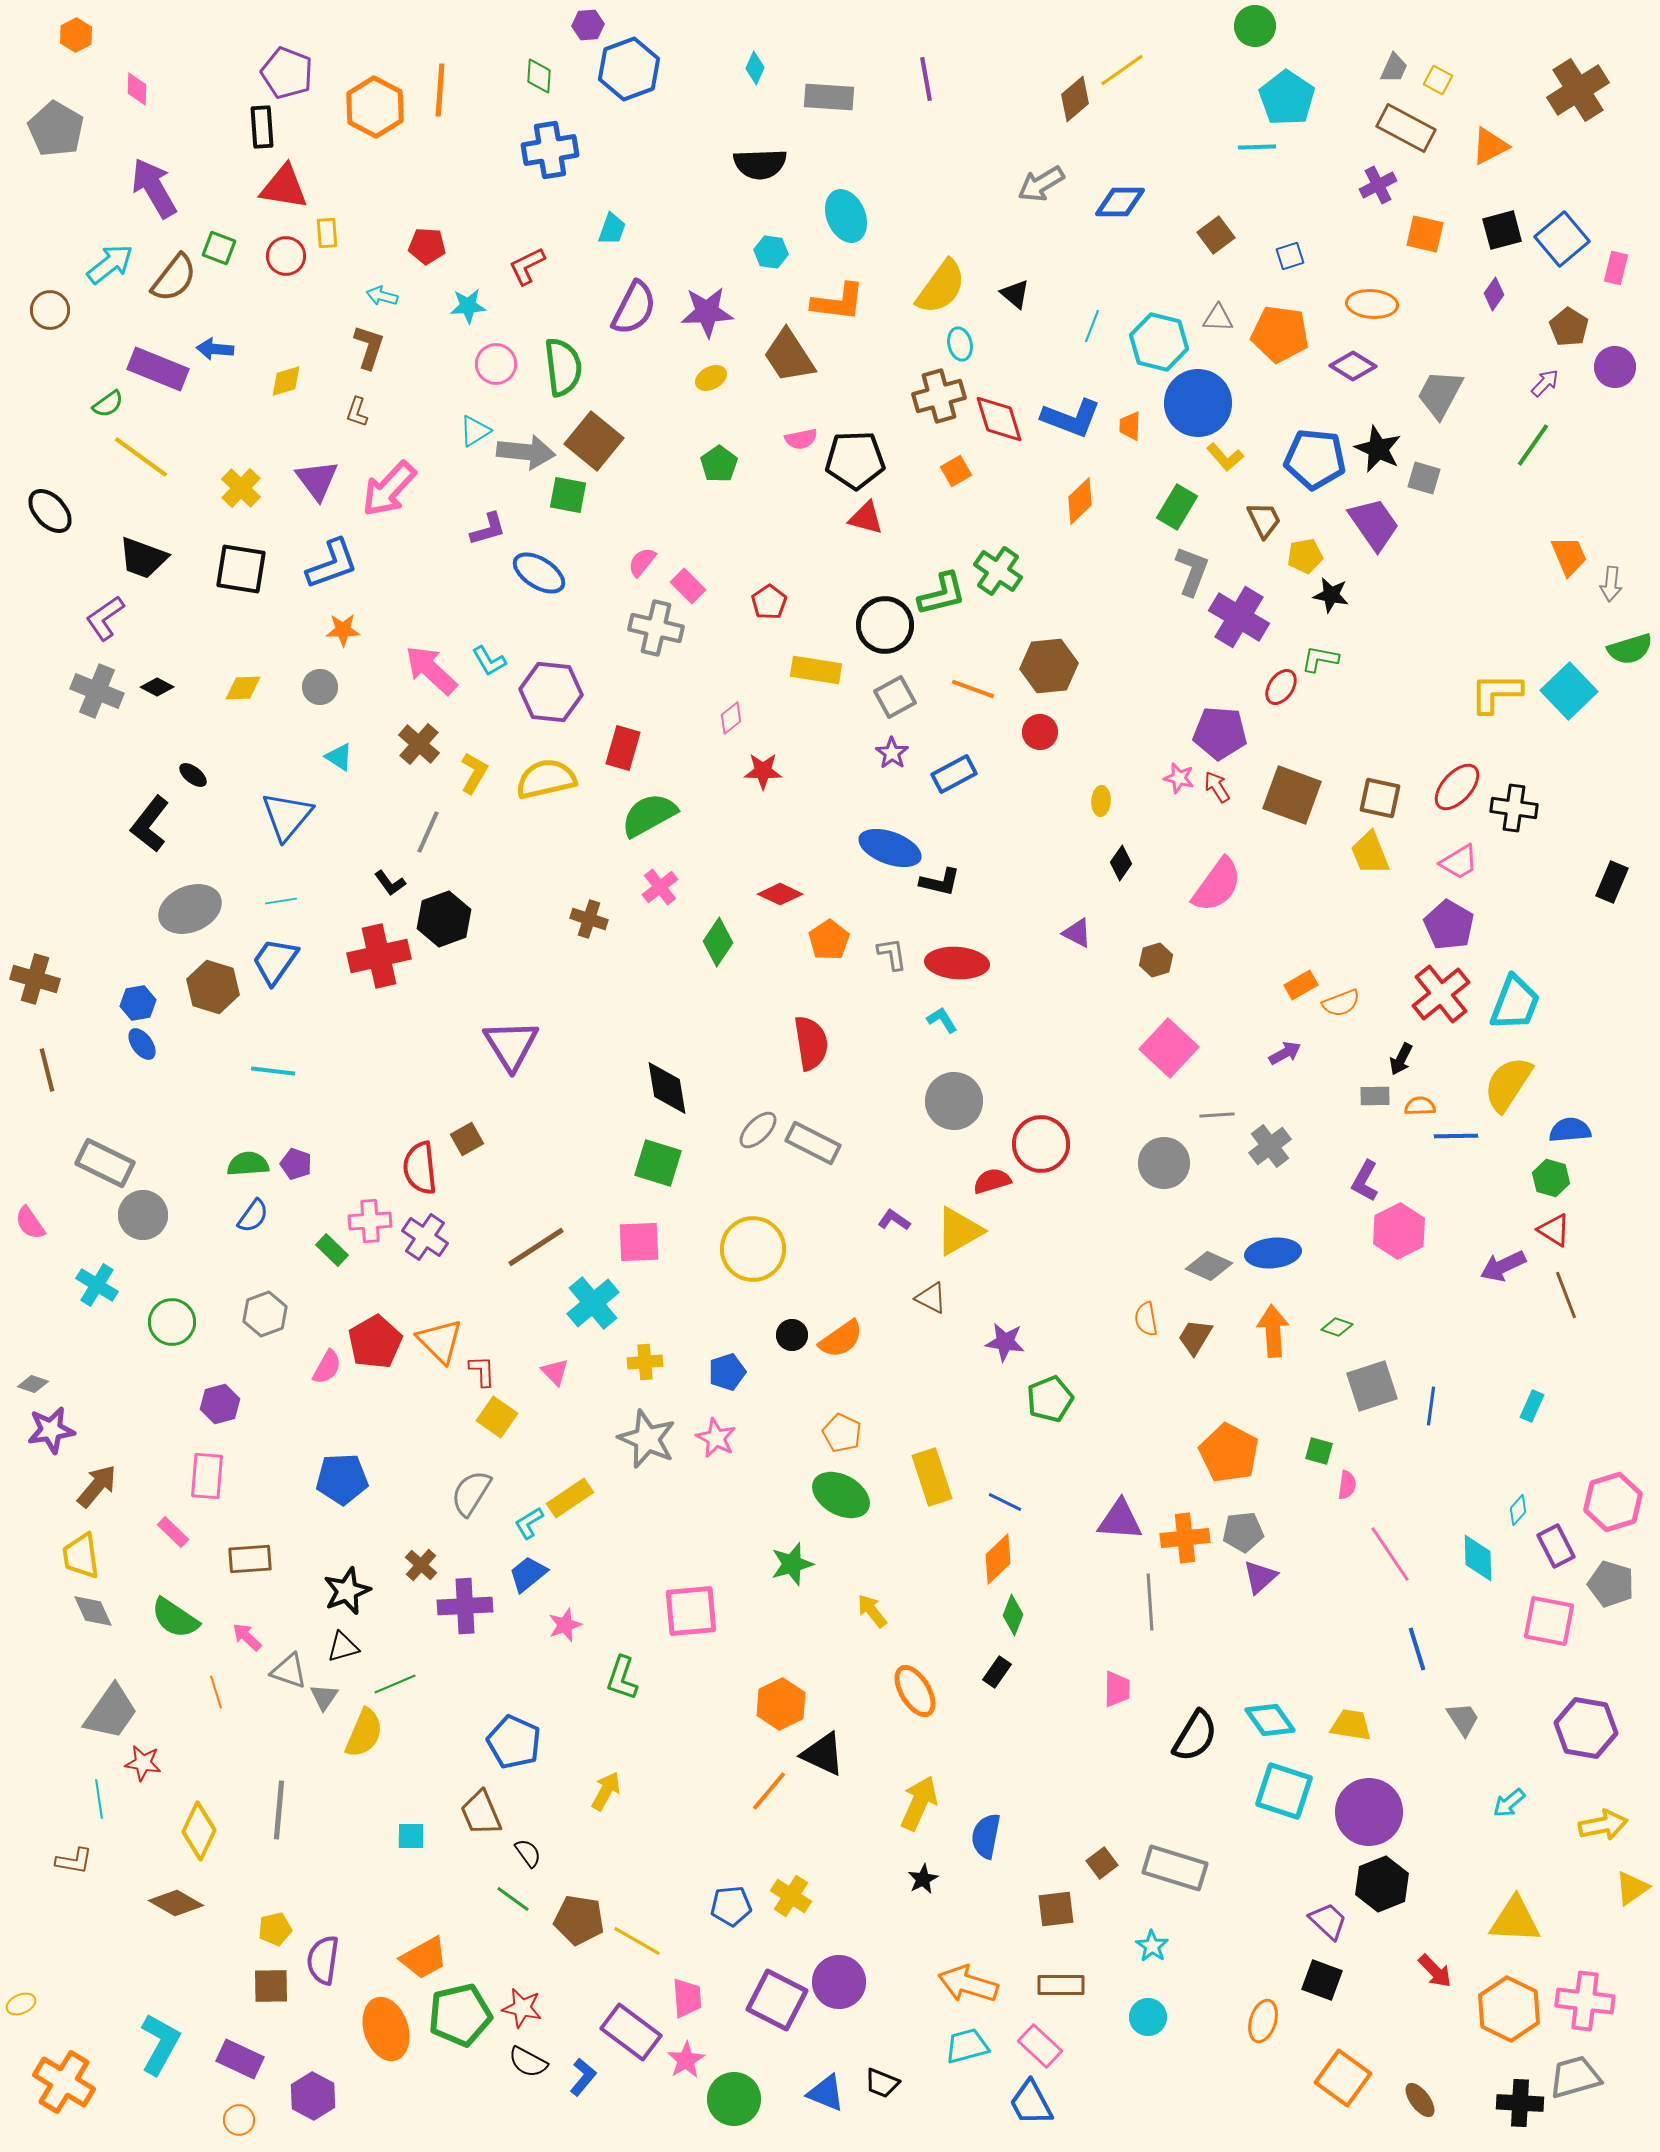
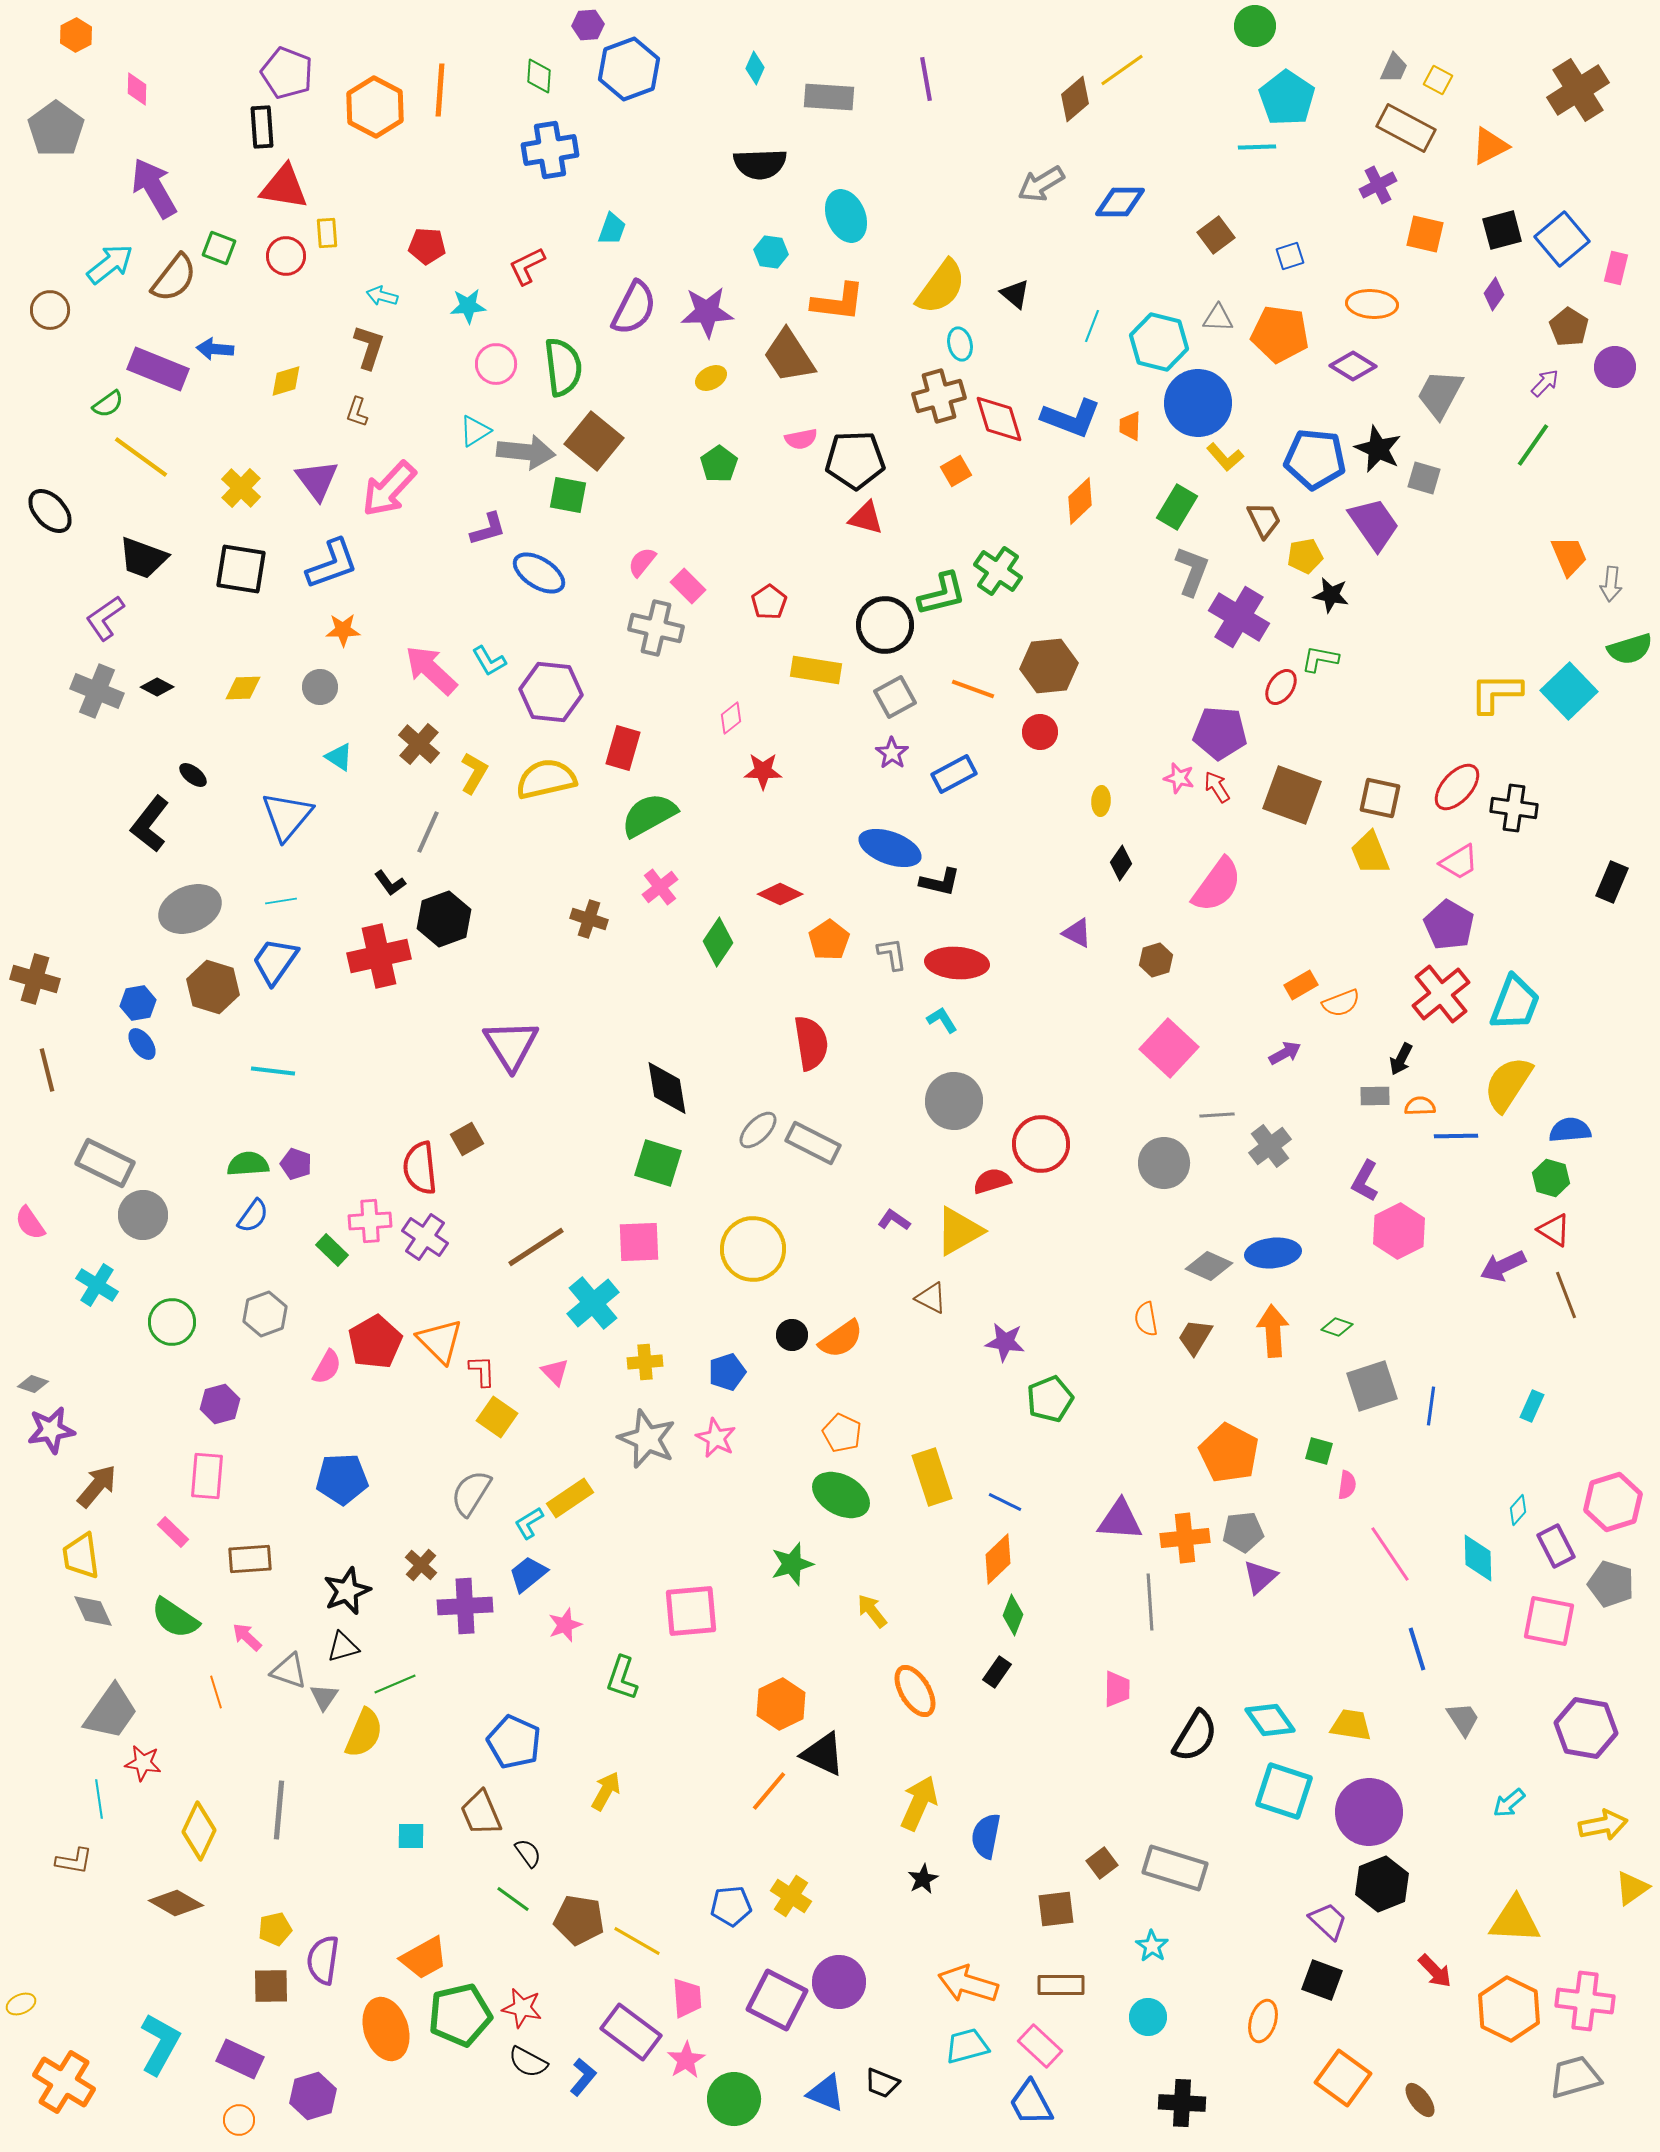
gray pentagon at (56, 129): rotated 6 degrees clockwise
purple hexagon at (313, 2096): rotated 15 degrees clockwise
black cross at (1520, 2103): moved 338 px left
